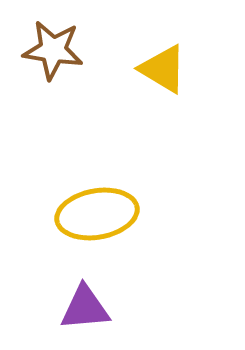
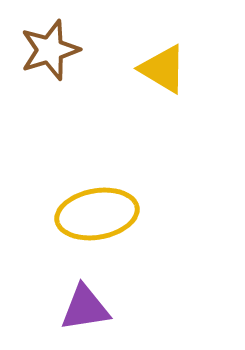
brown star: moved 3 px left; rotated 26 degrees counterclockwise
purple triangle: rotated 4 degrees counterclockwise
